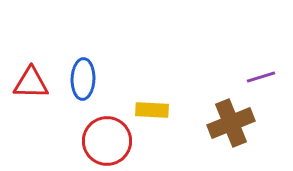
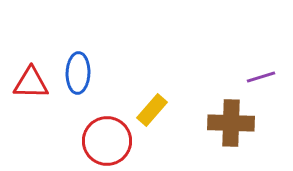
blue ellipse: moved 5 px left, 6 px up
yellow rectangle: rotated 52 degrees counterclockwise
brown cross: rotated 24 degrees clockwise
